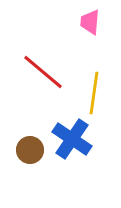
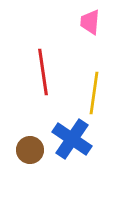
red line: rotated 42 degrees clockwise
